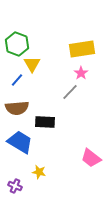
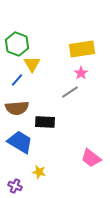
gray line: rotated 12 degrees clockwise
